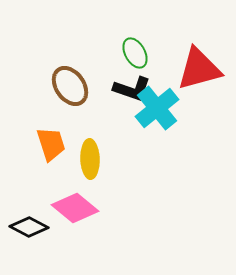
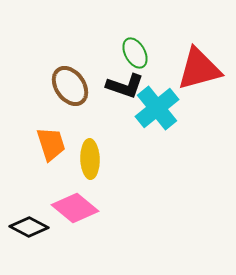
black L-shape: moved 7 px left, 3 px up
